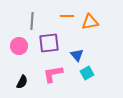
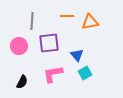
cyan square: moved 2 px left
